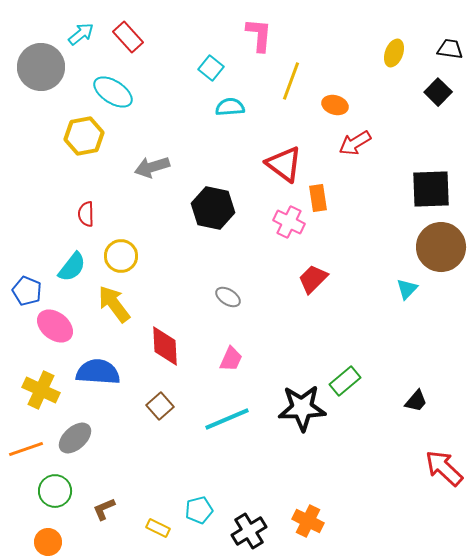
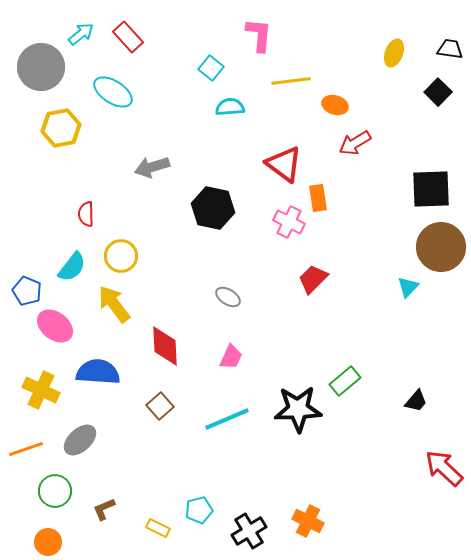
yellow line at (291, 81): rotated 63 degrees clockwise
yellow hexagon at (84, 136): moved 23 px left, 8 px up
cyan triangle at (407, 289): moved 1 px right, 2 px up
pink trapezoid at (231, 359): moved 2 px up
black star at (302, 408): moved 4 px left, 1 px down
gray ellipse at (75, 438): moved 5 px right, 2 px down
